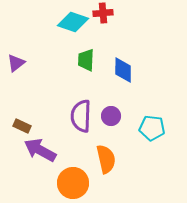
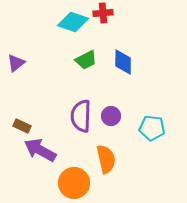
green trapezoid: rotated 120 degrees counterclockwise
blue diamond: moved 8 px up
orange circle: moved 1 px right
